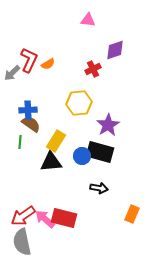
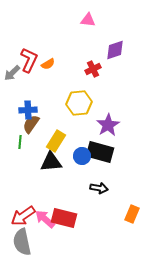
brown semicircle: rotated 90 degrees counterclockwise
